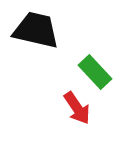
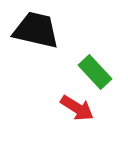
red arrow: rotated 24 degrees counterclockwise
